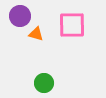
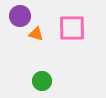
pink square: moved 3 px down
green circle: moved 2 px left, 2 px up
